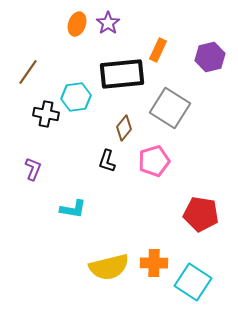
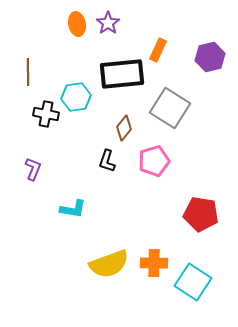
orange ellipse: rotated 30 degrees counterclockwise
brown line: rotated 36 degrees counterclockwise
yellow semicircle: moved 3 px up; rotated 6 degrees counterclockwise
